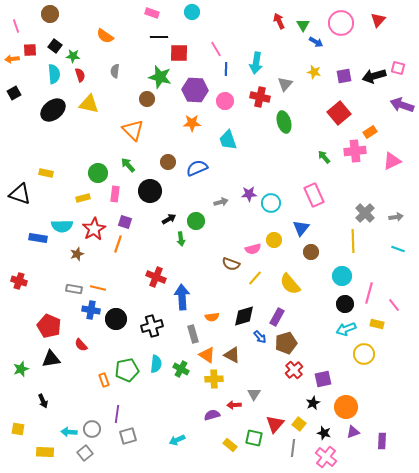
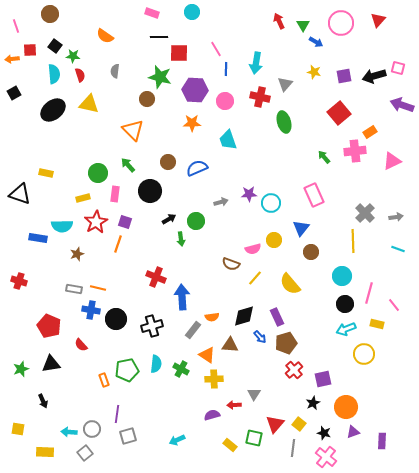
red star at (94, 229): moved 2 px right, 7 px up
purple rectangle at (277, 317): rotated 54 degrees counterclockwise
gray rectangle at (193, 334): moved 4 px up; rotated 54 degrees clockwise
brown triangle at (232, 355): moved 2 px left, 10 px up; rotated 24 degrees counterclockwise
black triangle at (51, 359): moved 5 px down
